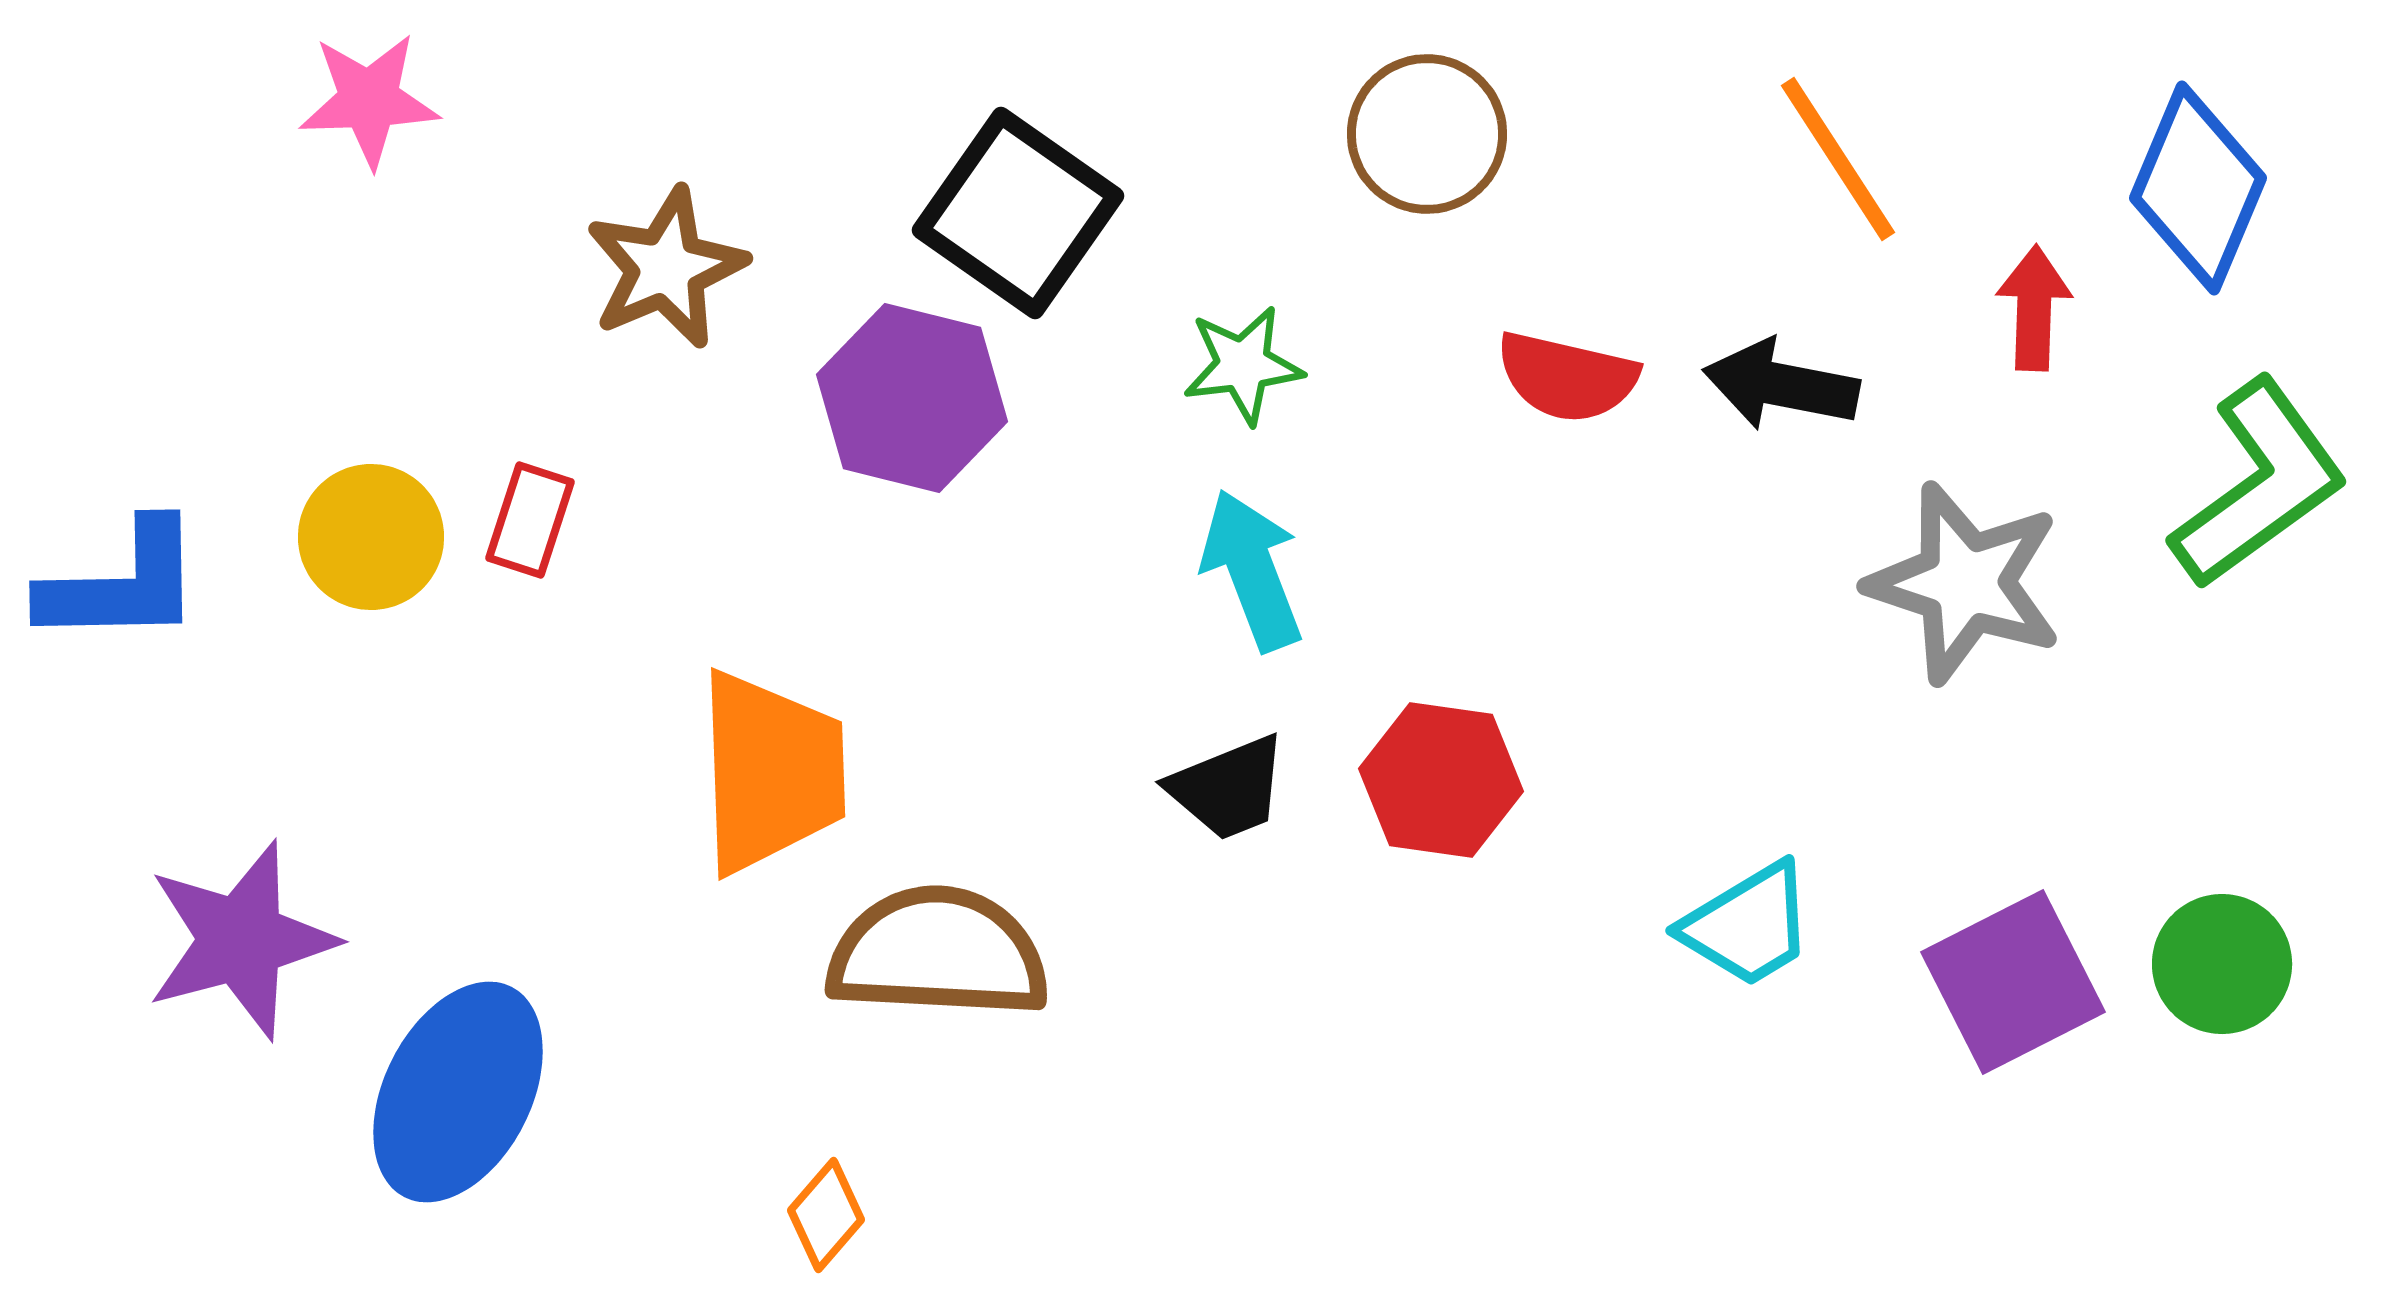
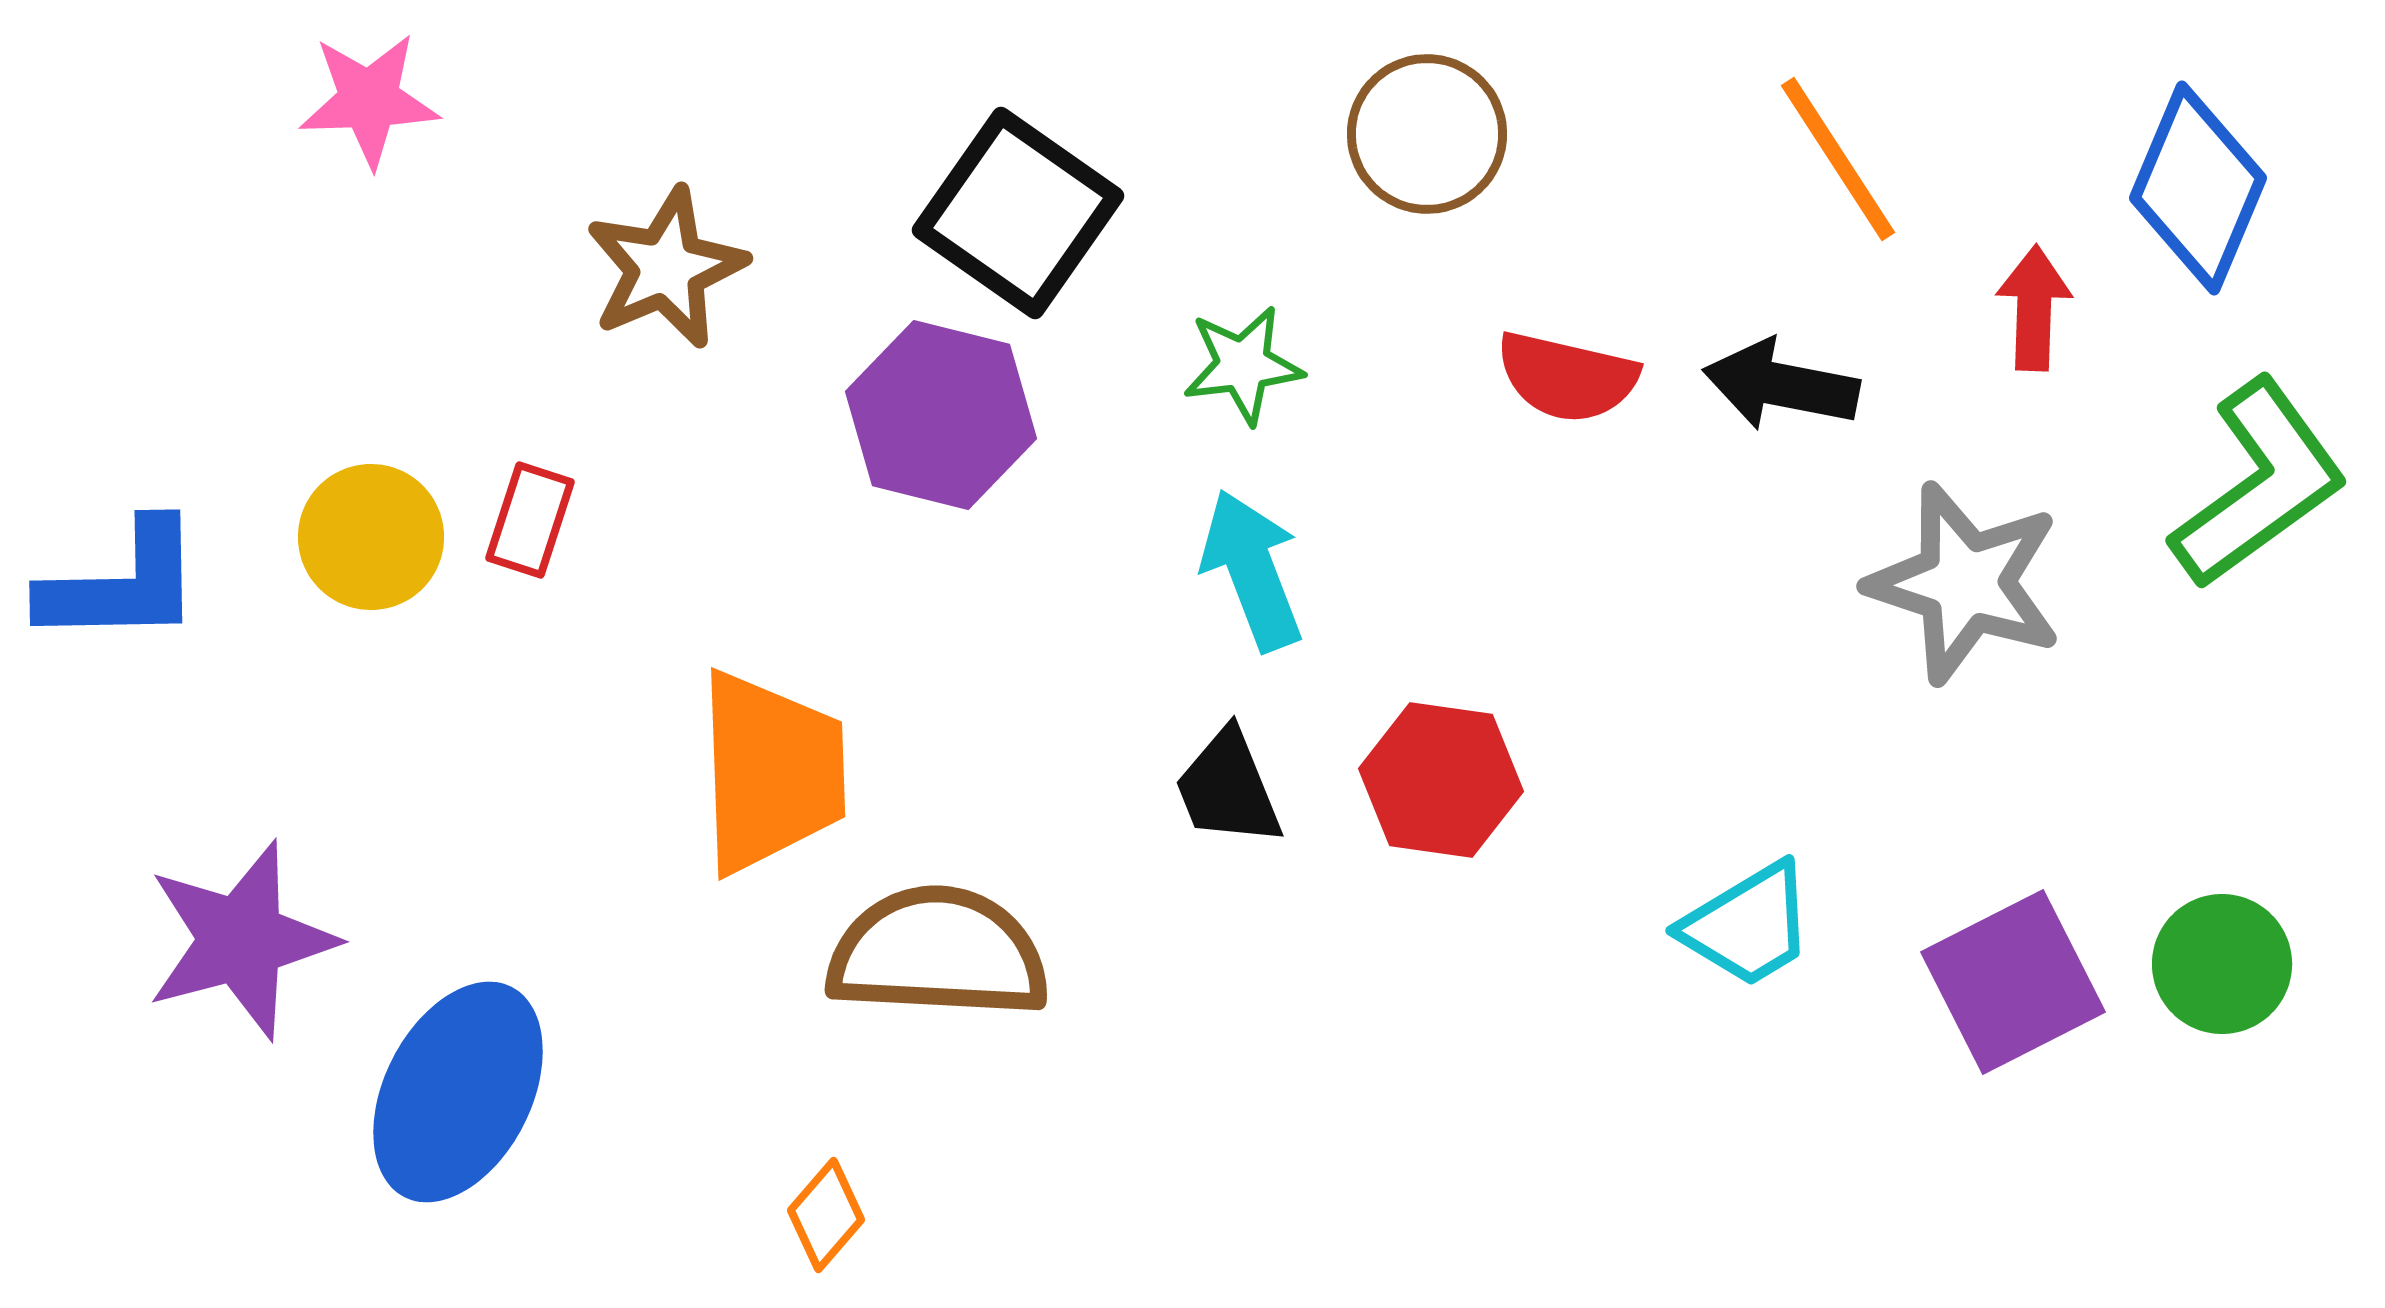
purple hexagon: moved 29 px right, 17 px down
black trapezoid: rotated 90 degrees clockwise
